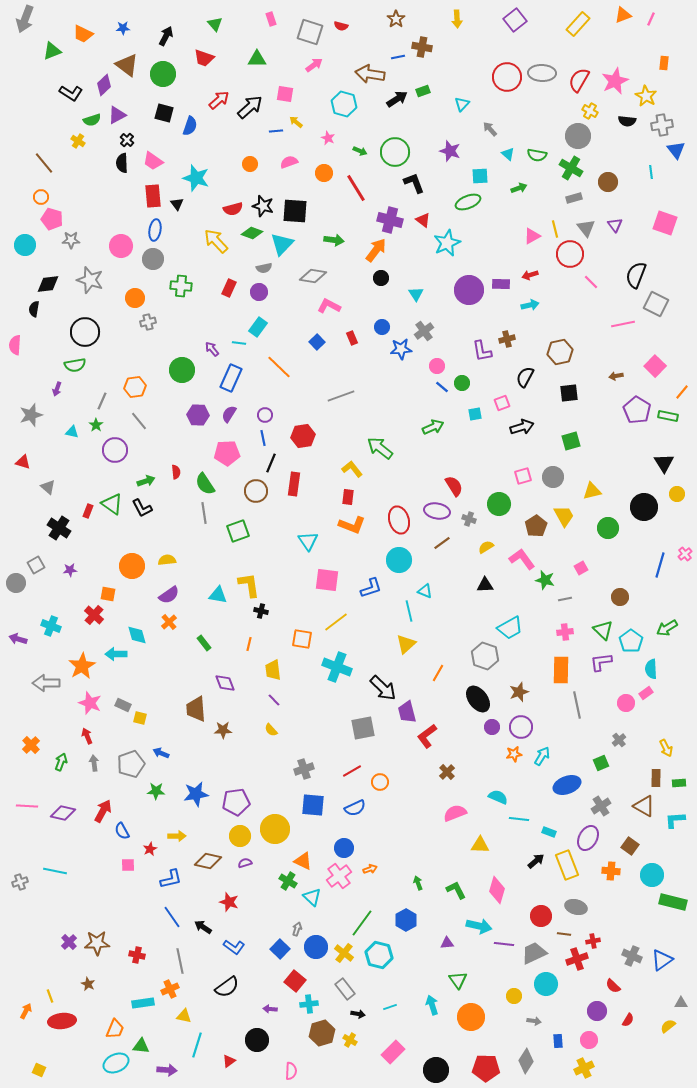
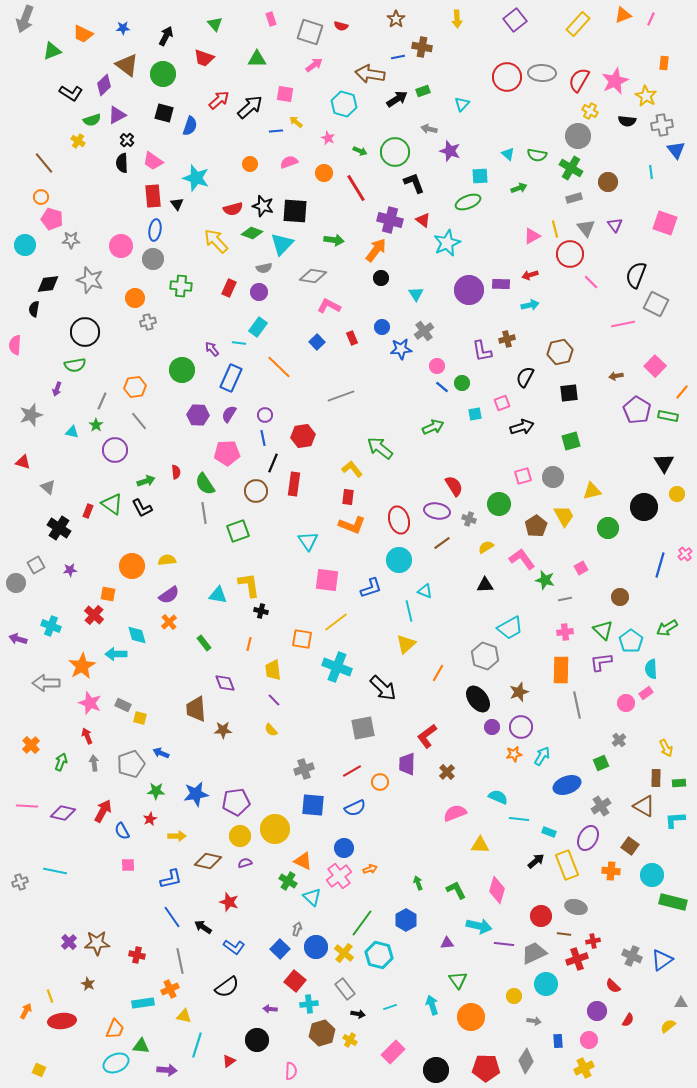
gray arrow at (490, 129): moved 61 px left; rotated 35 degrees counterclockwise
black line at (271, 463): moved 2 px right
purple trapezoid at (407, 712): moved 52 px down; rotated 15 degrees clockwise
red star at (150, 849): moved 30 px up
